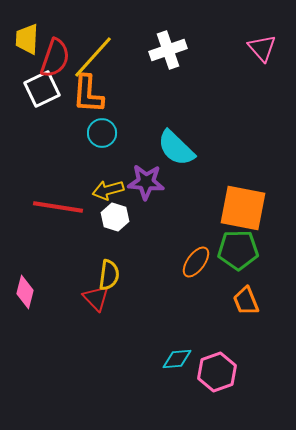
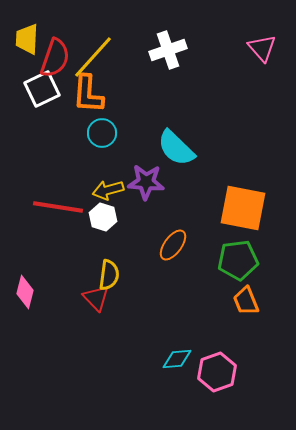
white hexagon: moved 12 px left
green pentagon: moved 10 px down; rotated 6 degrees counterclockwise
orange ellipse: moved 23 px left, 17 px up
